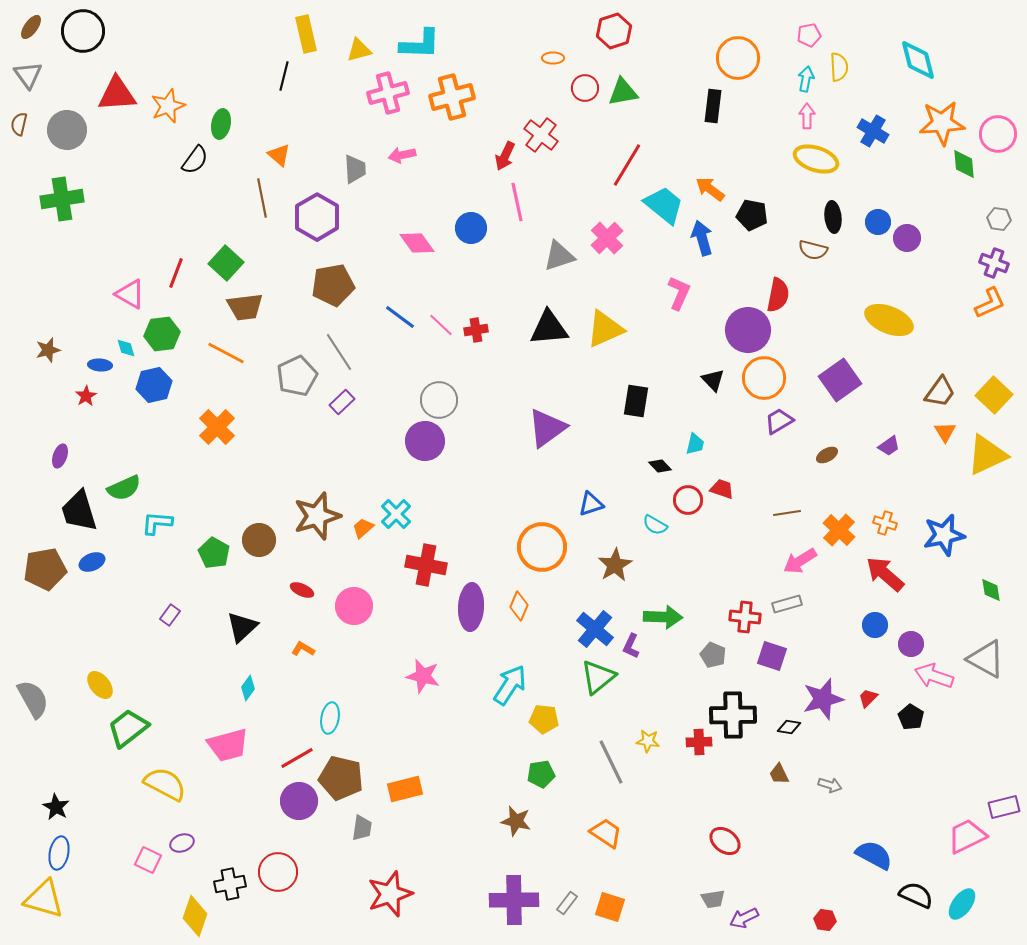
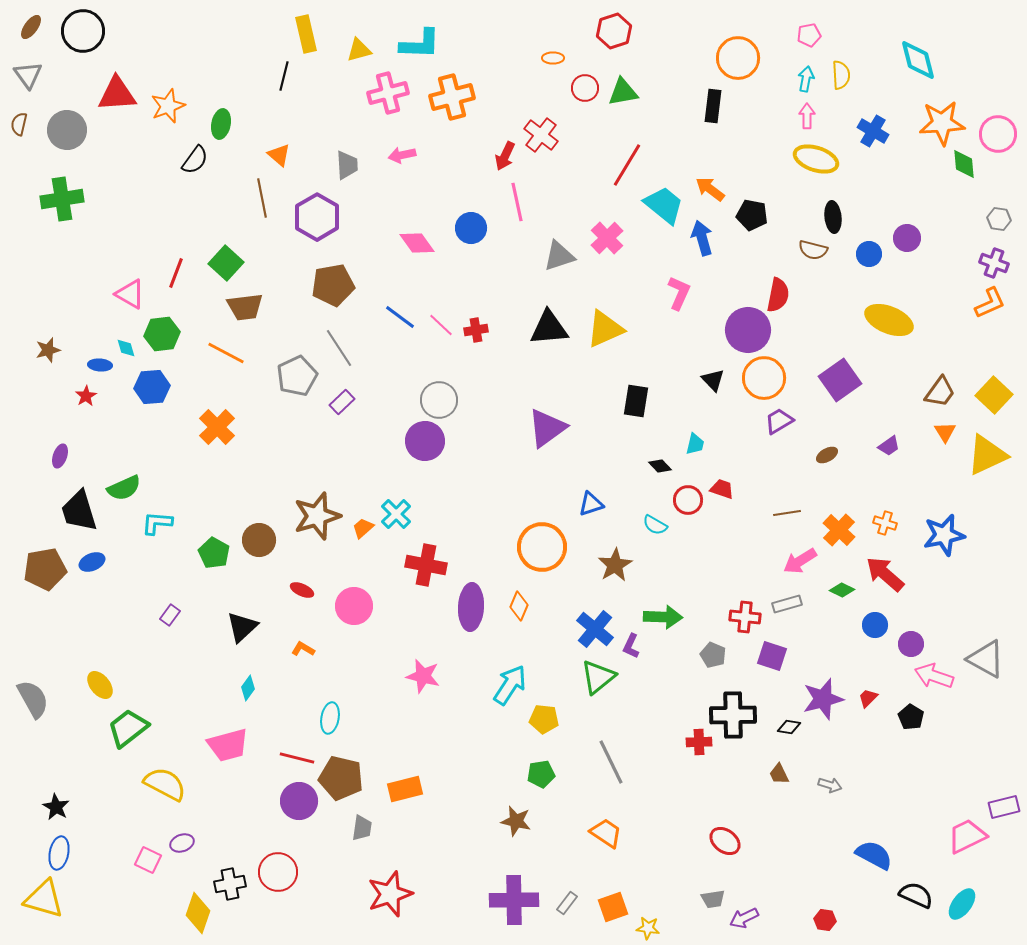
yellow semicircle at (839, 67): moved 2 px right, 8 px down
gray trapezoid at (355, 169): moved 8 px left, 4 px up
blue circle at (878, 222): moved 9 px left, 32 px down
gray line at (339, 352): moved 4 px up
blue hexagon at (154, 385): moved 2 px left, 2 px down; rotated 8 degrees clockwise
green diamond at (991, 590): moved 149 px left; rotated 55 degrees counterclockwise
yellow star at (648, 741): moved 187 px down
red line at (297, 758): rotated 44 degrees clockwise
orange square at (610, 907): moved 3 px right; rotated 36 degrees counterclockwise
yellow diamond at (195, 916): moved 3 px right, 3 px up
